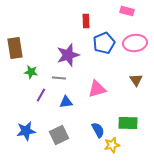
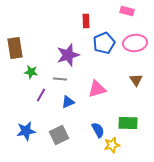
gray line: moved 1 px right, 1 px down
blue triangle: moved 2 px right; rotated 16 degrees counterclockwise
